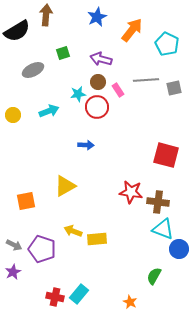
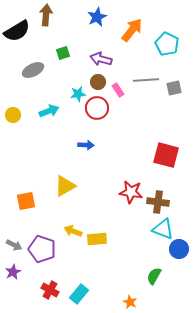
red circle: moved 1 px down
red cross: moved 5 px left, 7 px up; rotated 18 degrees clockwise
